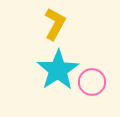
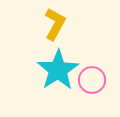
pink circle: moved 2 px up
